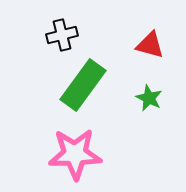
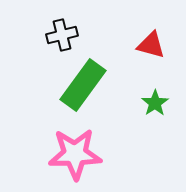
red triangle: moved 1 px right
green star: moved 6 px right, 5 px down; rotated 12 degrees clockwise
